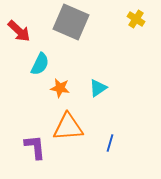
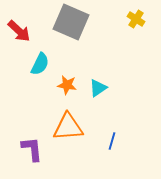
orange star: moved 7 px right, 3 px up
blue line: moved 2 px right, 2 px up
purple L-shape: moved 3 px left, 2 px down
